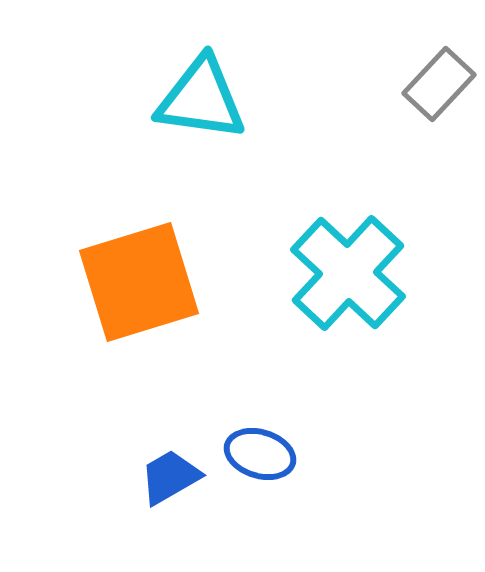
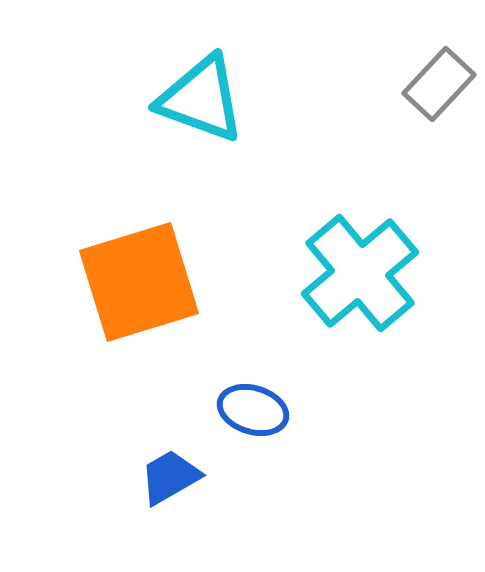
cyan triangle: rotated 12 degrees clockwise
cyan cross: moved 12 px right; rotated 7 degrees clockwise
blue ellipse: moved 7 px left, 44 px up
